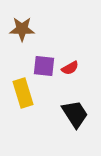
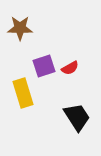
brown star: moved 2 px left, 1 px up
purple square: rotated 25 degrees counterclockwise
black trapezoid: moved 2 px right, 3 px down
